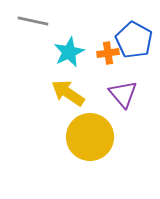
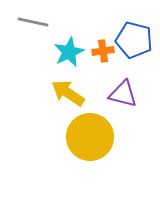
gray line: moved 1 px down
blue pentagon: rotated 15 degrees counterclockwise
orange cross: moved 5 px left, 2 px up
purple triangle: rotated 36 degrees counterclockwise
